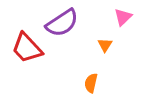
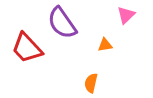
pink triangle: moved 3 px right, 2 px up
purple semicircle: rotated 88 degrees clockwise
orange triangle: rotated 49 degrees clockwise
